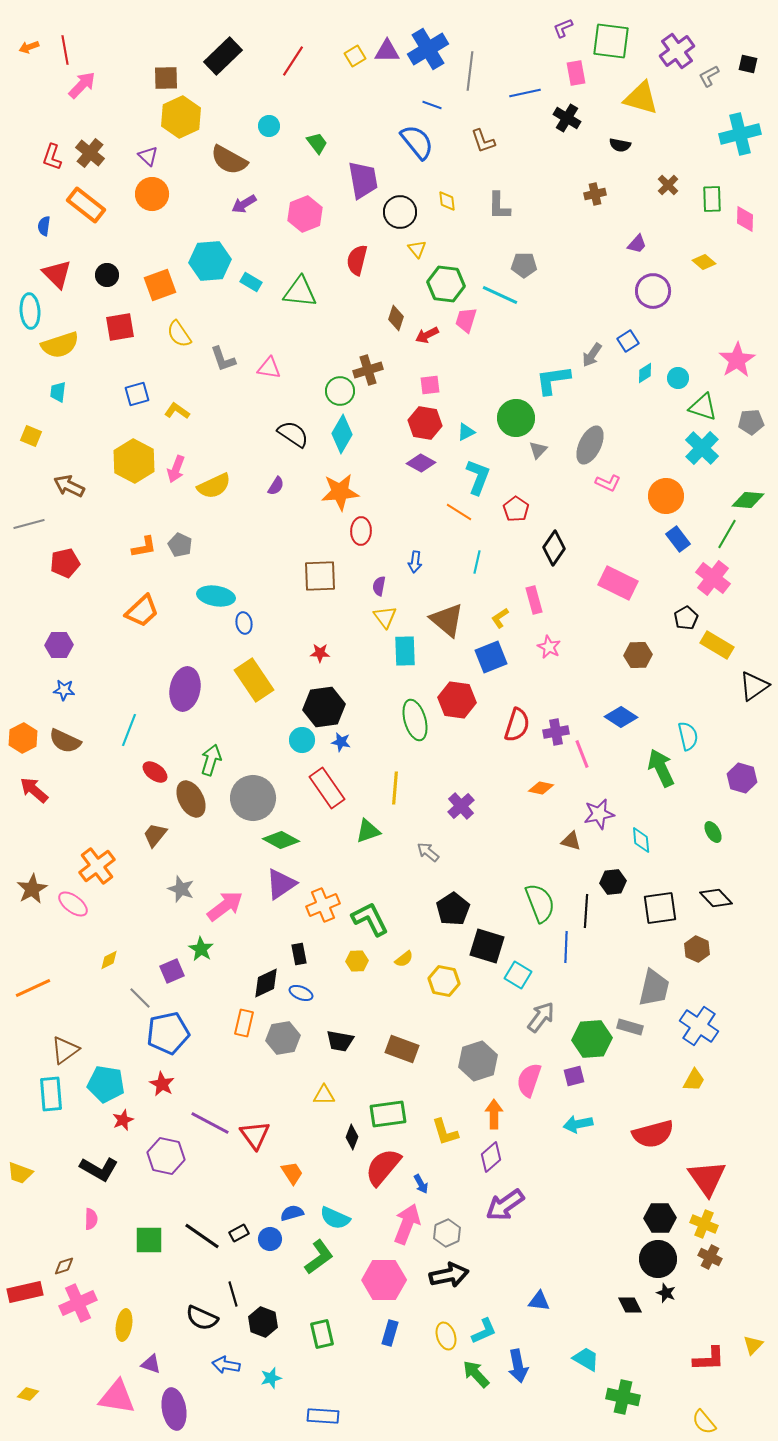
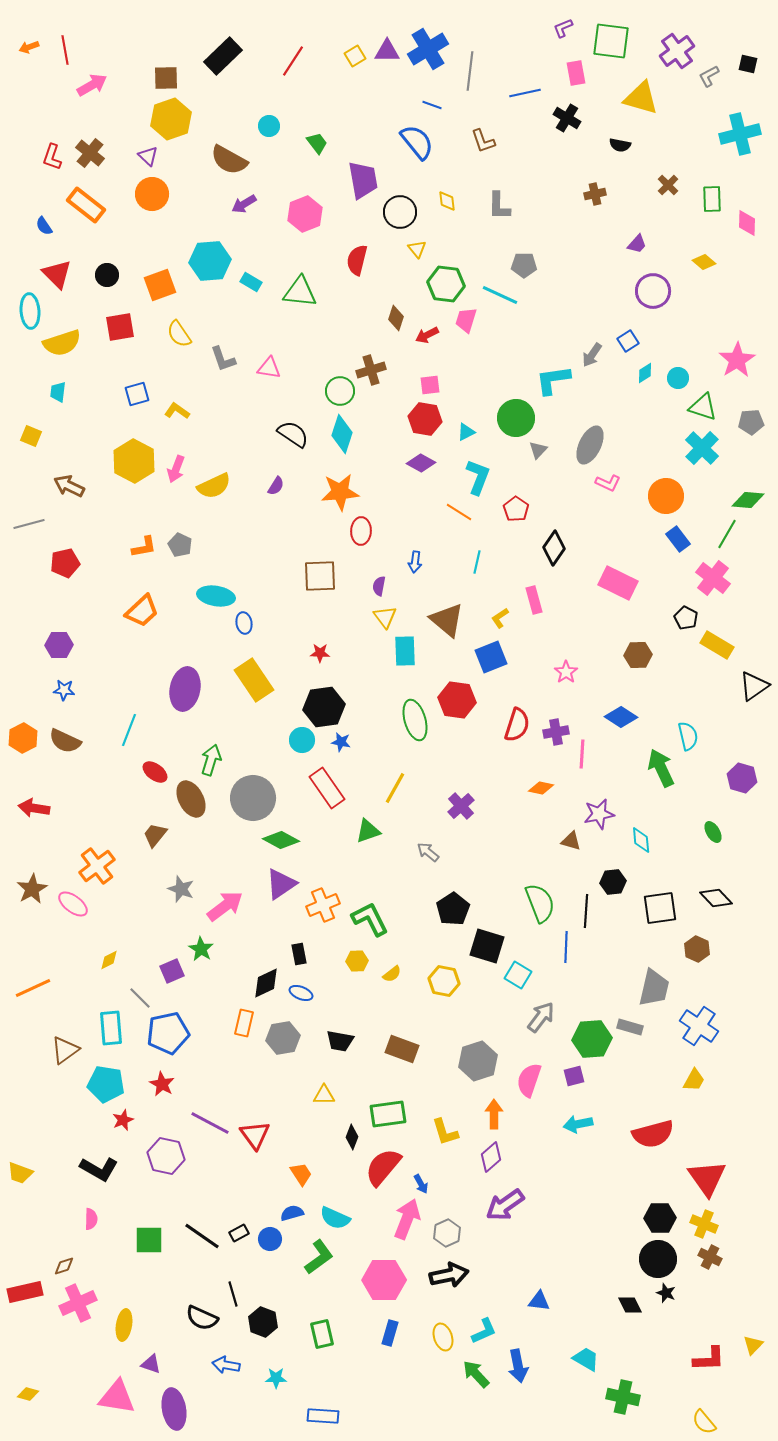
pink arrow at (82, 85): moved 10 px right; rotated 16 degrees clockwise
yellow hexagon at (181, 117): moved 10 px left, 2 px down; rotated 6 degrees clockwise
pink diamond at (745, 219): moved 2 px right, 4 px down
blue semicircle at (44, 226): rotated 42 degrees counterclockwise
yellow semicircle at (60, 345): moved 2 px right, 2 px up
brown cross at (368, 370): moved 3 px right
red hexagon at (425, 423): moved 4 px up
cyan diamond at (342, 434): rotated 12 degrees counterclockwise
black pentagon at (686, 618): rotated 15 degrees counterclockwise
pink star at (549, 647): moved 17 px right, 25 px down; rotated 10 degrees clockwise
pink line at (582, 754): rotated 24 degrees clockwise
yellow line at (395, 788): rotated 24 degrees clockwise
red arrow at (34, 790): moved 18 px down; rotated 32 degrees counterclockwise
yellow semicircle at (404, 959): moved 12 px left, 15 px down
cyan rectangle at (51, 1094): moved 60 px right, 66 px up
orange trapezoid at (292, 1173): moved 9 px right, 1 px down
pink arrow at (407, 1224): moved 5 px up
yellow ellipse at (446, 1336): moved 3 px left, 1 px down
cyan star at (271, 1378): moved 5 px right; rotated 15 degrees clockwise
